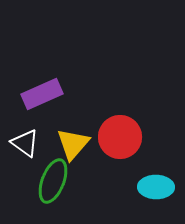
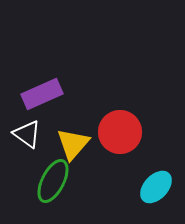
red circle: moved 5 px up
white triangle: moved 2 px right, 9 px up
green ellipse: rotated 6 degrees clockwise
cyan ellipse: rotated 48 degrees counterclockwise
